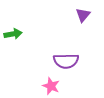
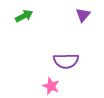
green arrow: moved 11 px right, 18 px up; rotated 18 degrees counterclockwise
